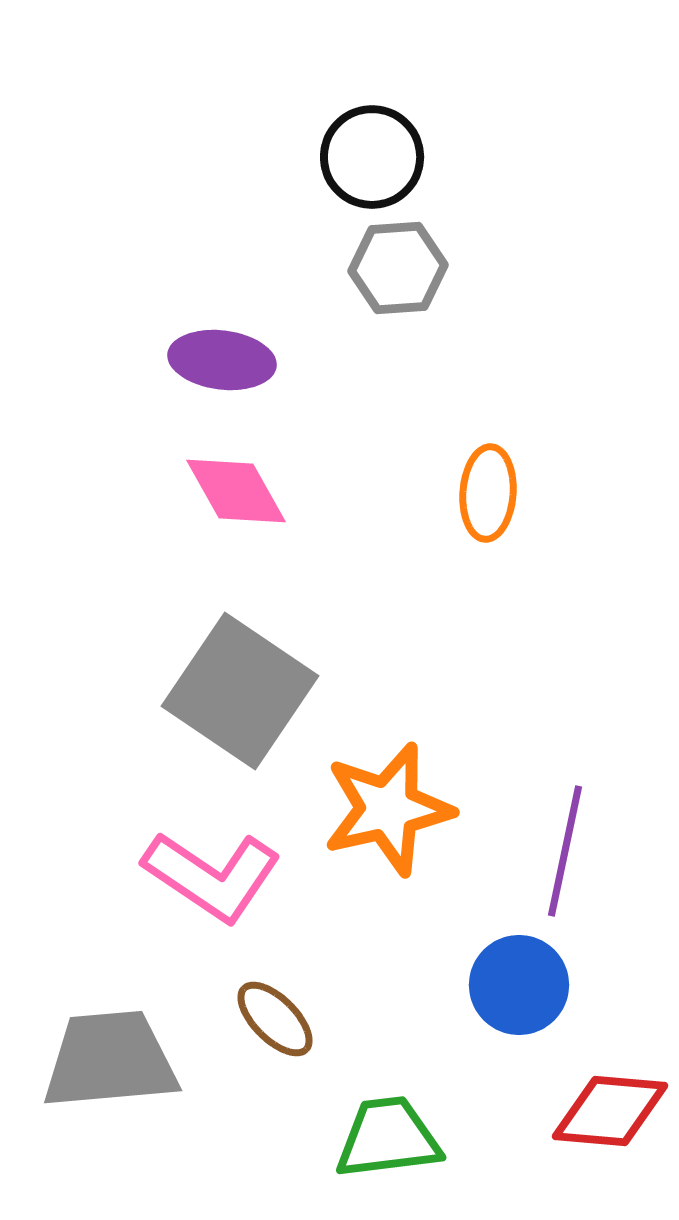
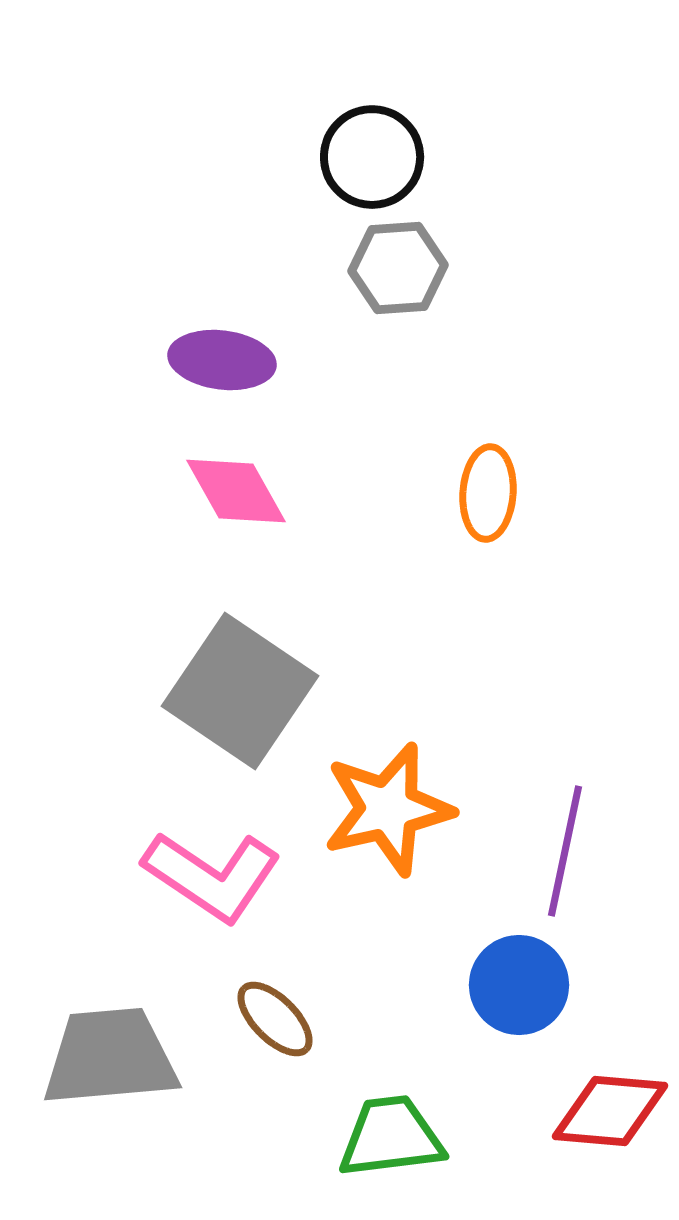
gray trapezoid: moved 3 px up
green trapezoid: moved 3 px right, 1 px up
